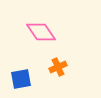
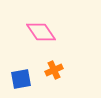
orange cross: moved 4 px left, 3 px down
